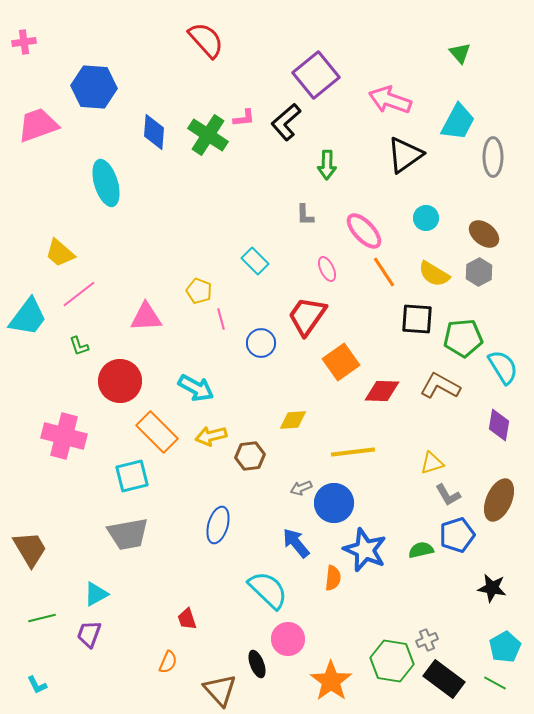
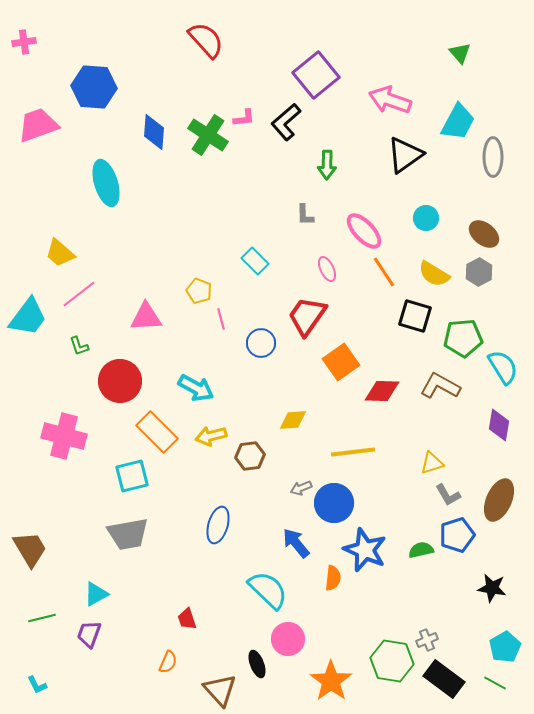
black square at (417, 319): moved 2 px left, 3 px up; rotated 12 degrees clockwise
